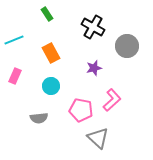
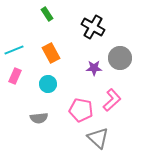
cyan line: moved 10 px down
gray circle: moved 7 px left, 12 px down
purple star: rotated 14 degrees clockwise
cyan circle: moved 3 px left, 2 px up
